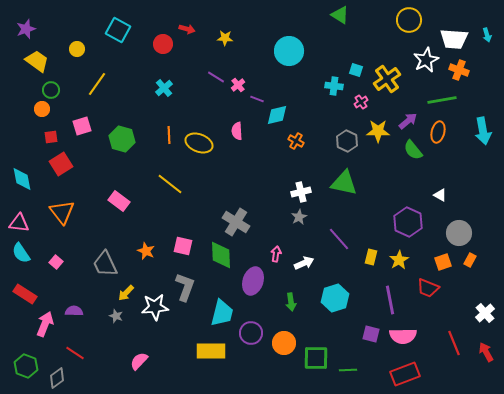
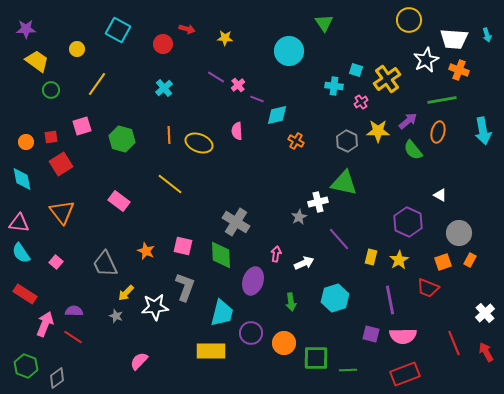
green triangle at (340, 15): moved 16 px left, 8 px down; rotated 24 degrees clockwise
purple star at (26, 29): rotated 18 degrees clockwise
orange circle at (42, 109): moved 16 px left, 33 px down
white cross at (301, 192): moved 17 px right, 10 px down
red line at (75, 353): moved 2 px left, 16 px up
